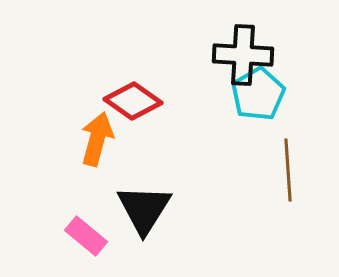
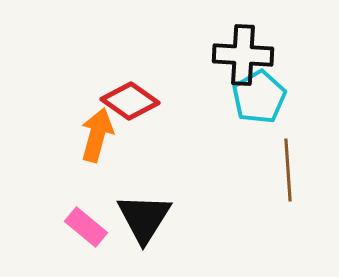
cyan pentagon: moved 1 px right, 3 px down
red diamond: moved 3 px left
orange arrow: moved 4 px up
black triangle: moved 9 px down
pink rectangle: moved 9 px up
